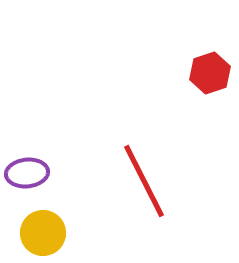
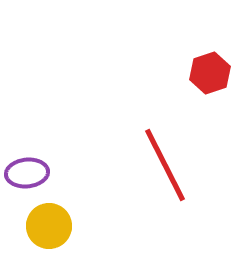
red line: moved 21 px right, 16 px up
yellow circle: moved 6 px right, 7 px up
